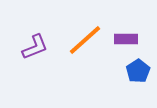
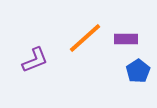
orange line: moved 2 px up
purple L-shape: moved 13 px down
